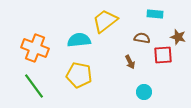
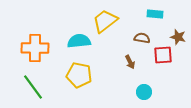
cyan semicircle: moved 1 px down
orange cross: rotated 20 degrees counterclockwise
green line: moved 1 px left, 1 px down
